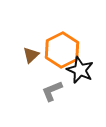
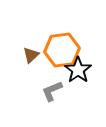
orange hexagon: rotated 20 degrees clockwise
black star: moved 2 px left; rotated 12 degrees clockwise
